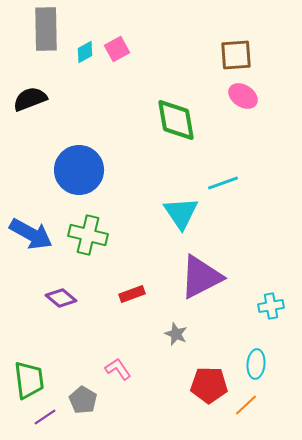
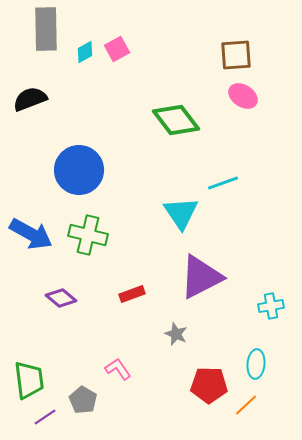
green diamond: rotated 27 degrees counterclockwise
